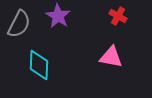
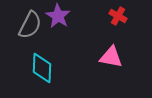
gray semicircle: moved 11 px right, 1 px down
cyan diamond: moved 3 px right, 3 px down
